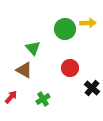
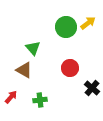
yellow arrow: rotated 35 degrees counterclockwise
green circle: moved 1 px right, 2 px up
green cross: moved 3 px left, 1 px down; rotated 24 degrees clockwise
